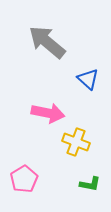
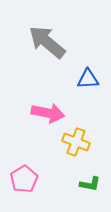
blue triangle: rotated 45 degrees counterclockwise
